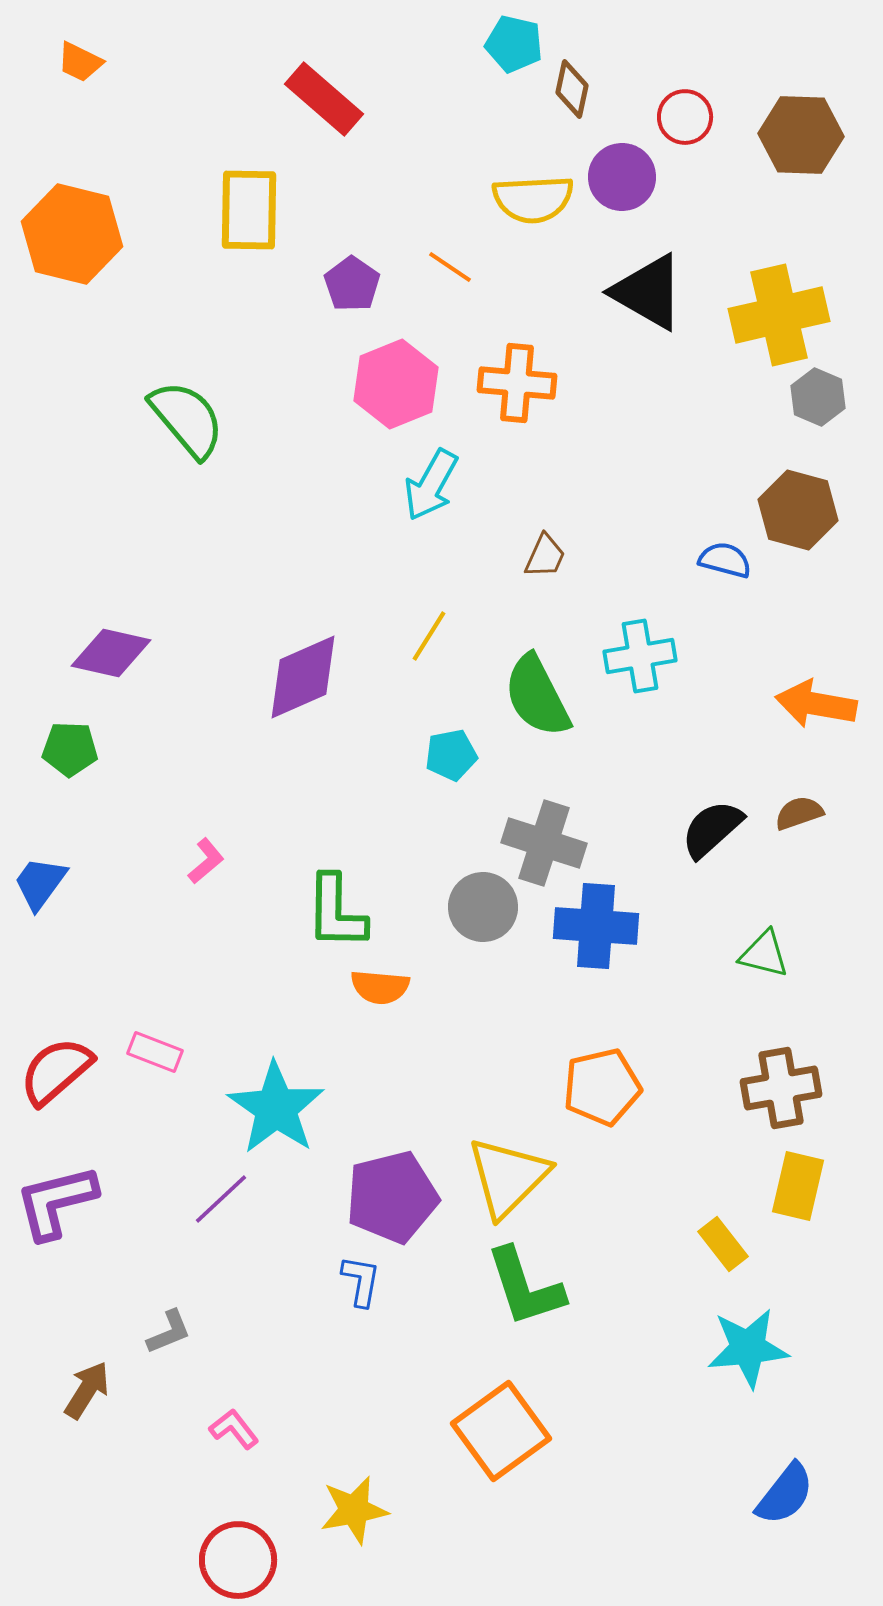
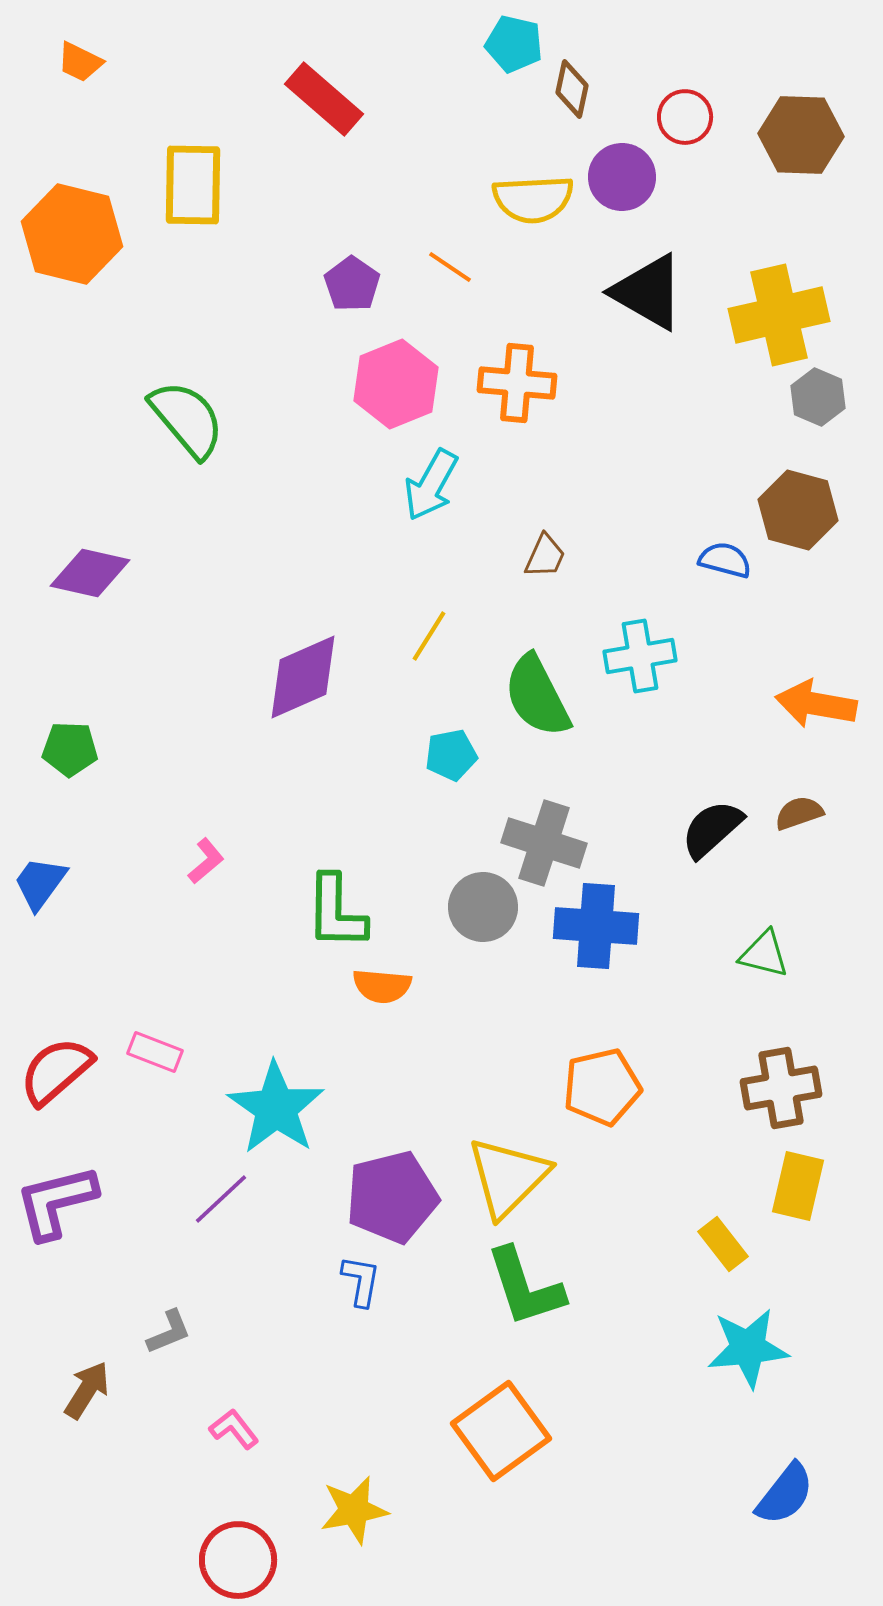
yellow rectangle at (249, 210): moved 56 px left, 25 px up
purple diamond at (111, 653): moved 21 px left, 80 px up
orange semicircle at (380, 987): moved 2 px right, 1 px up
